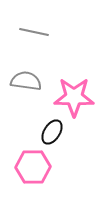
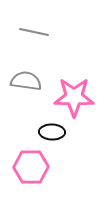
black ellipse: rotated 60 degrees clockwise
pink hexagon: moved 2 px left
